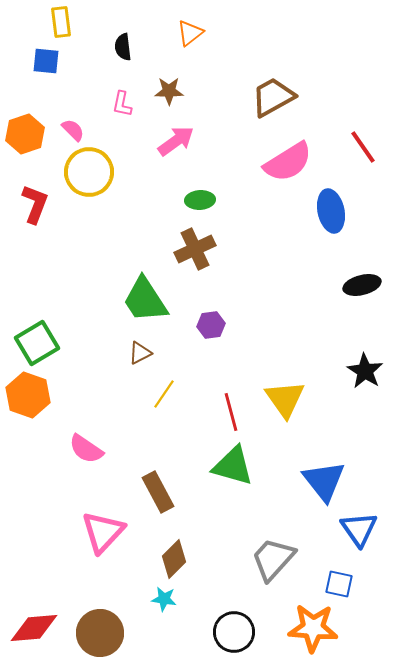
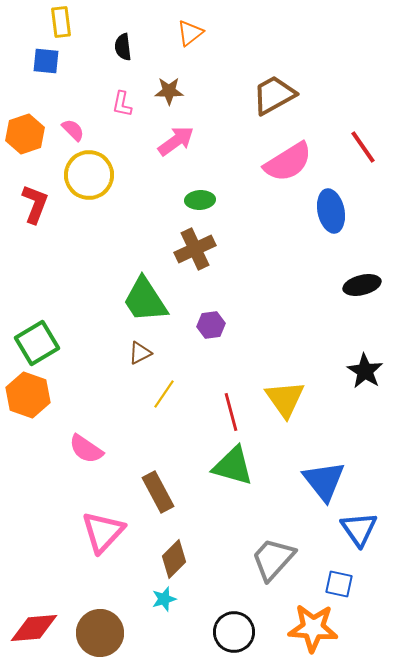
brown trapezoid at (273, 97): moved 1 px right, 2 px up
yellow circle at (89, 172): moved 3 px down
cyan star at (164, 599): rotated 25 degrees counterclockwise
